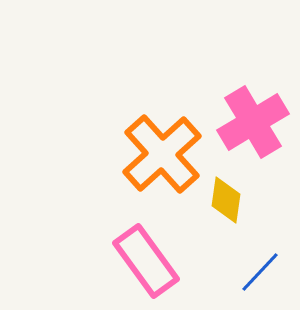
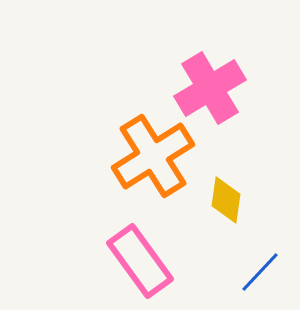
pink cross: moved 43 px left, 34 px up
orange cross: moved 9 px left, 2 px down; rotated 10 degrees clockwise
pink rectangle: moved 6 px left
